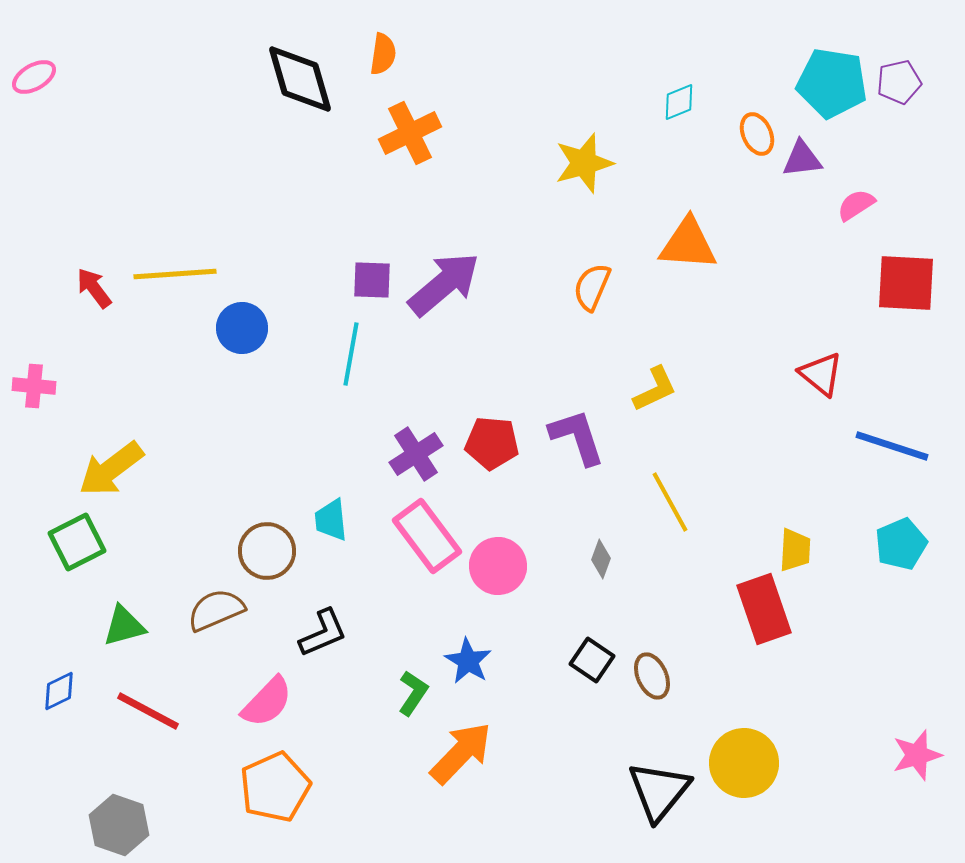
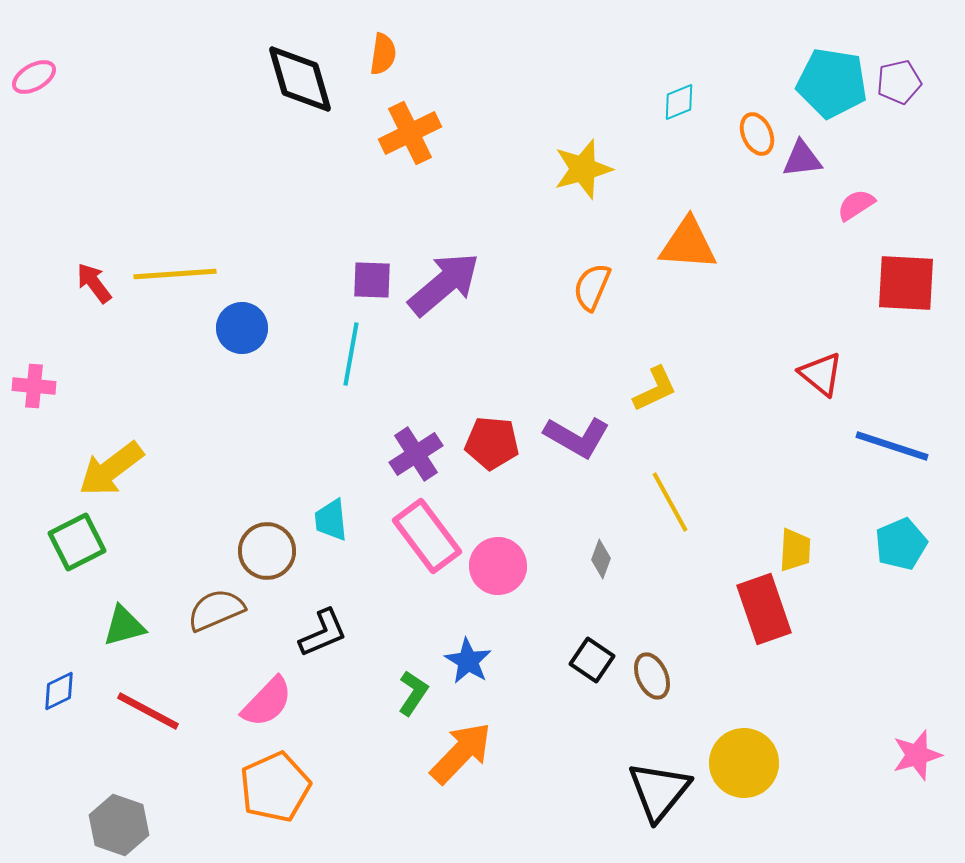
yellow star at (584, 163): moved 1 px left, 6 px down
red arrow at (94, 288): moved 5 px up
purple L-shape at (577, 437): rotated 138 degrees clockwise
